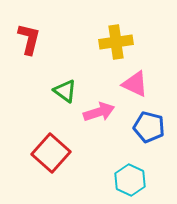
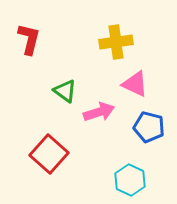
red square: moved 2 px left, 1 px down
